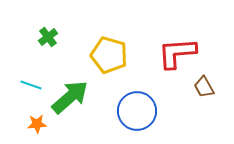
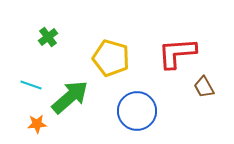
yellow pentagon: moved 2 px right, 3 px down
